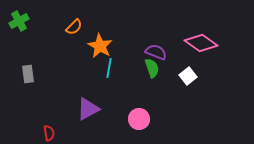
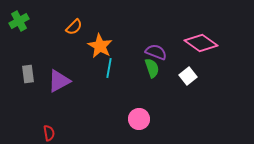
purple triangle: moved 29 px left, 28 px up
